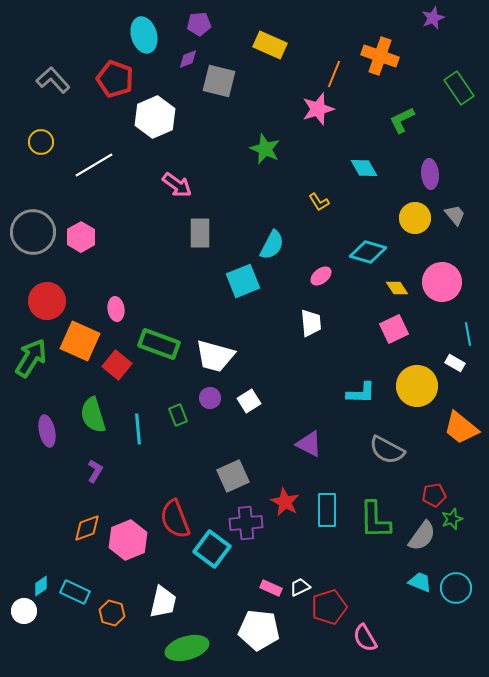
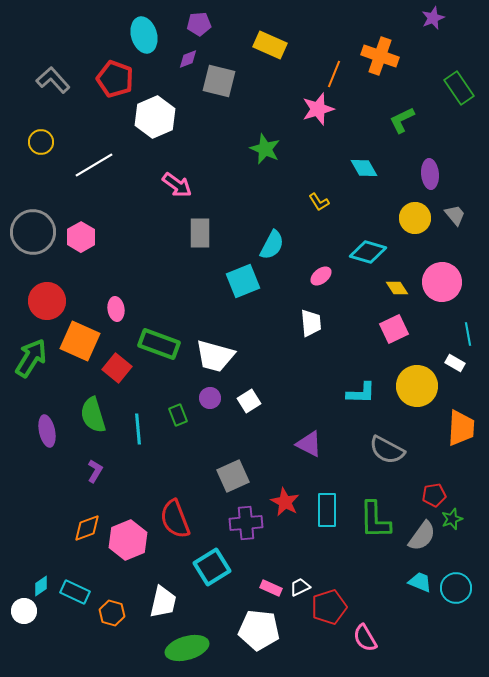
red square at (117, 365): moved 3 px down
orange trapezoid at (461, 428): rotated 126 degrees counterclockwise
cyan square at (212, 549): moved 18 px down; rotated 21 degrees clockwise
